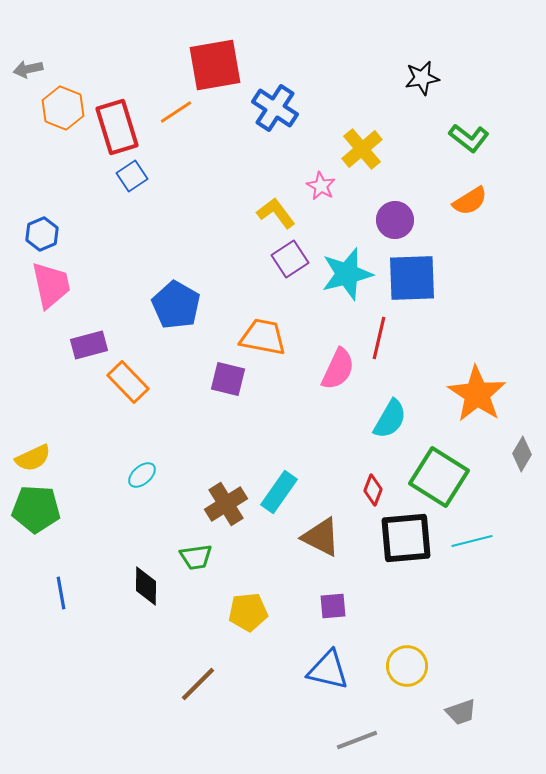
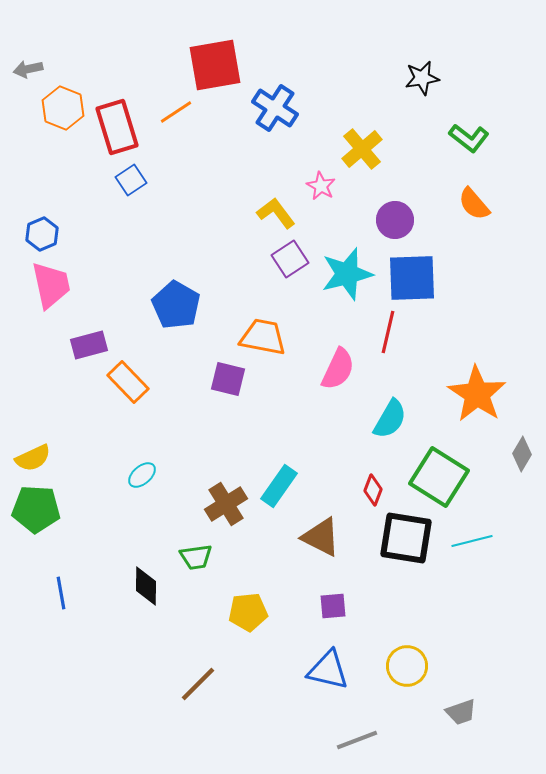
blue square at (132, 176): moved 1 px left, 4 px down
orange semicircle at (470, 201): moved 4 px right, 3 px down; rotated 81 degrees clockwise
red line at (379, 338): moved 9 px right, 6 px up
cyan rectangle at (279, 492): moved 6 px up
black square at (406, 538): rotated 14 degrees clockwise
